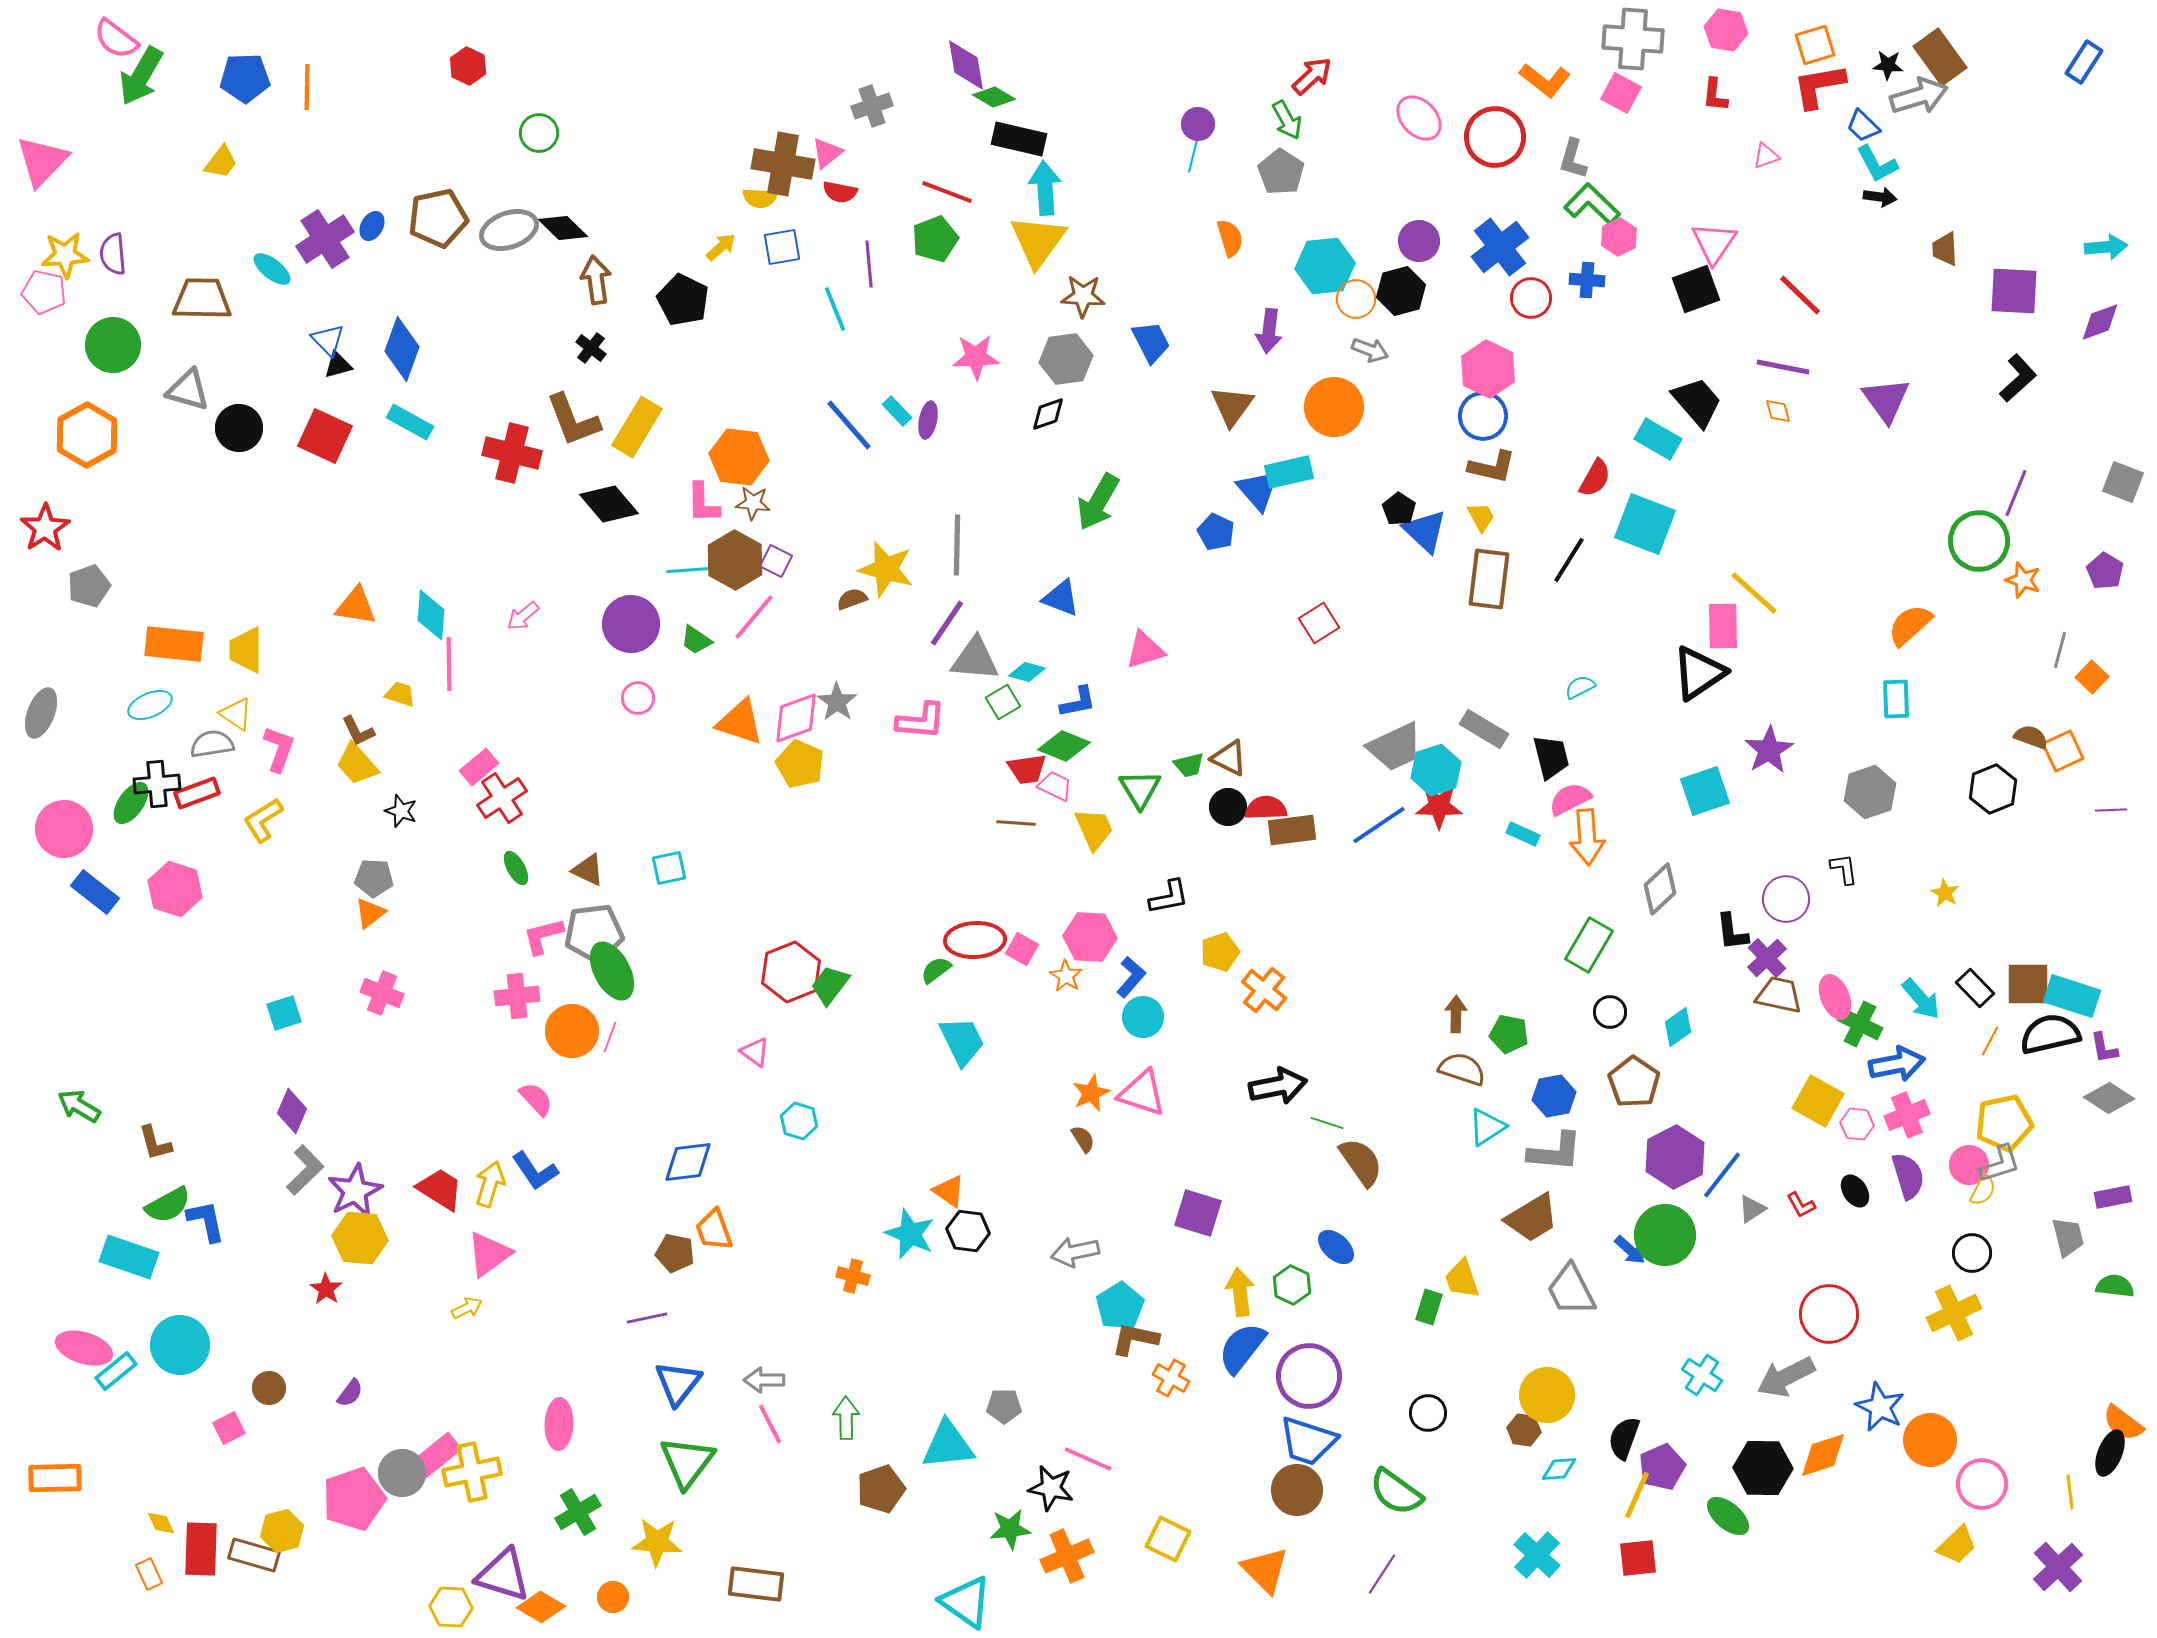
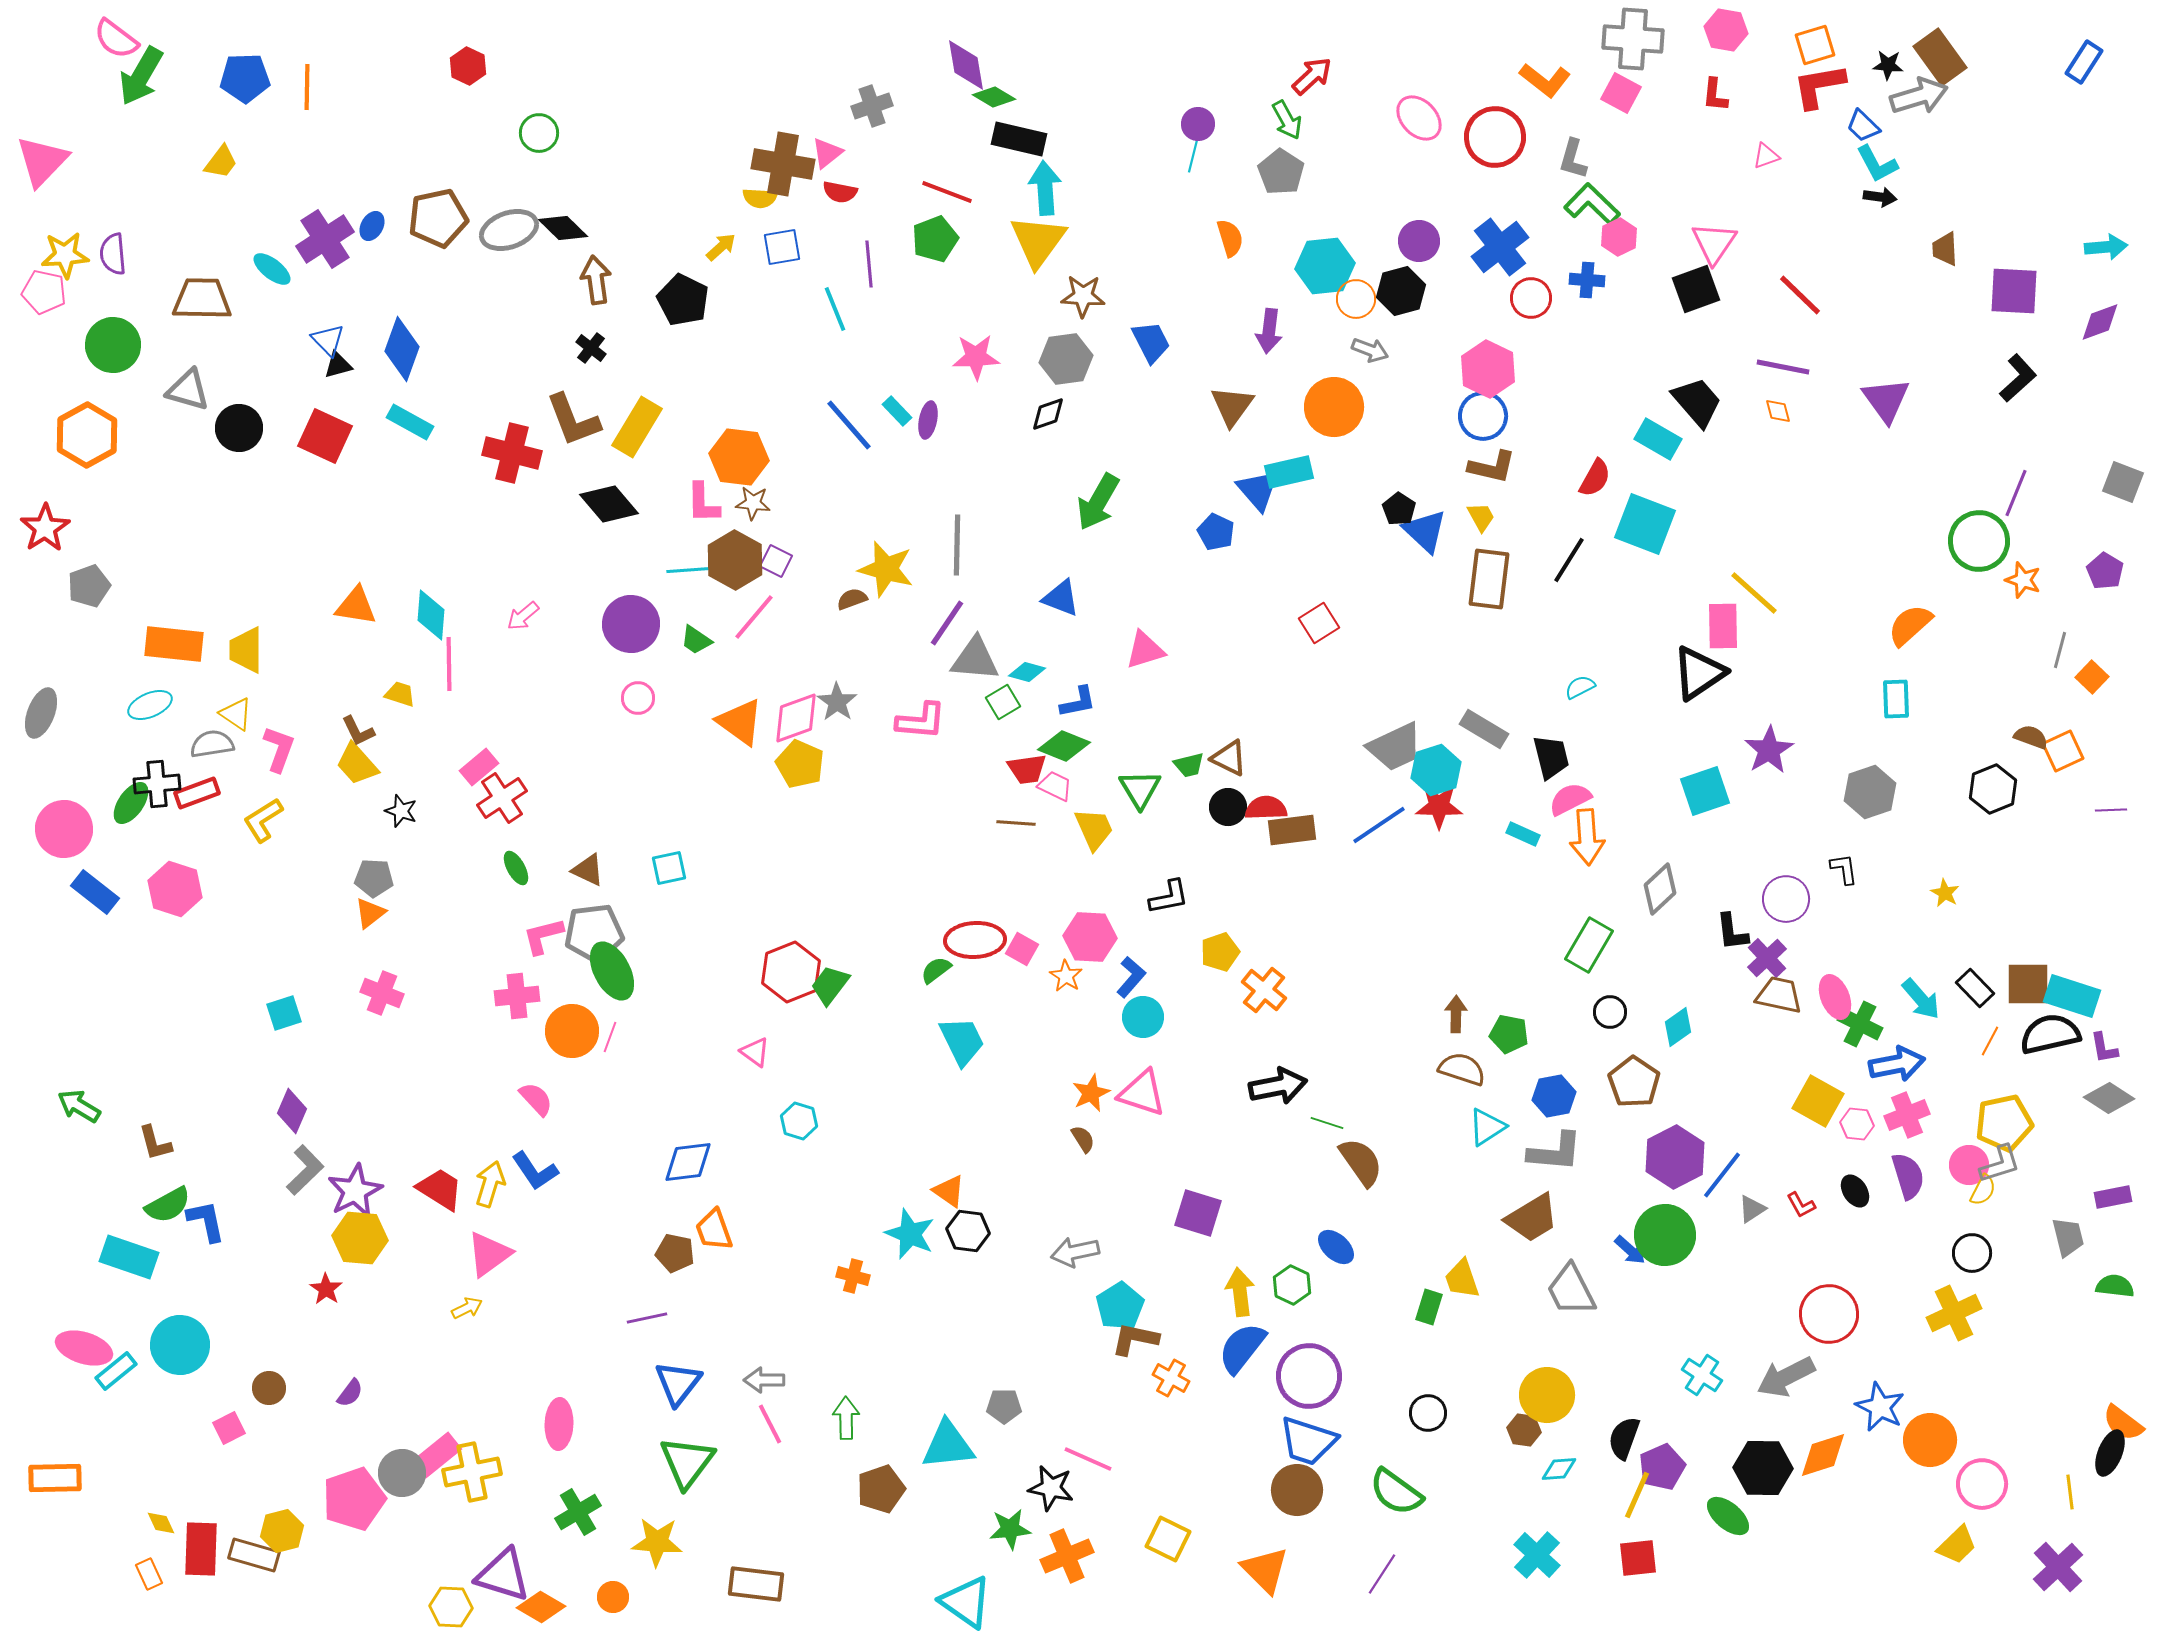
orange triangle at (740, 722): rotated 18 degrees clockwise
